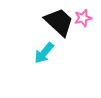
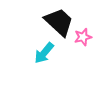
pink star: moved 19 px down
